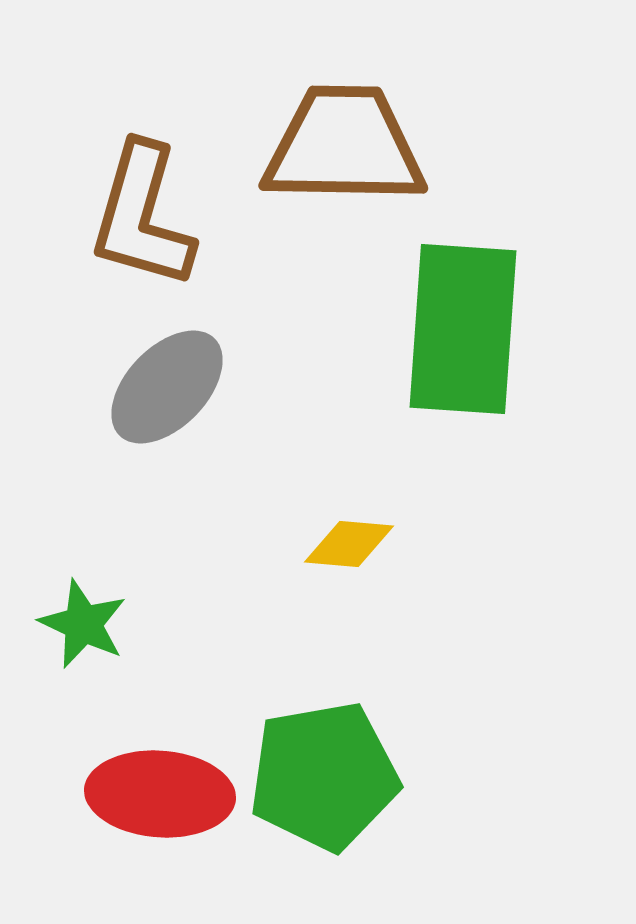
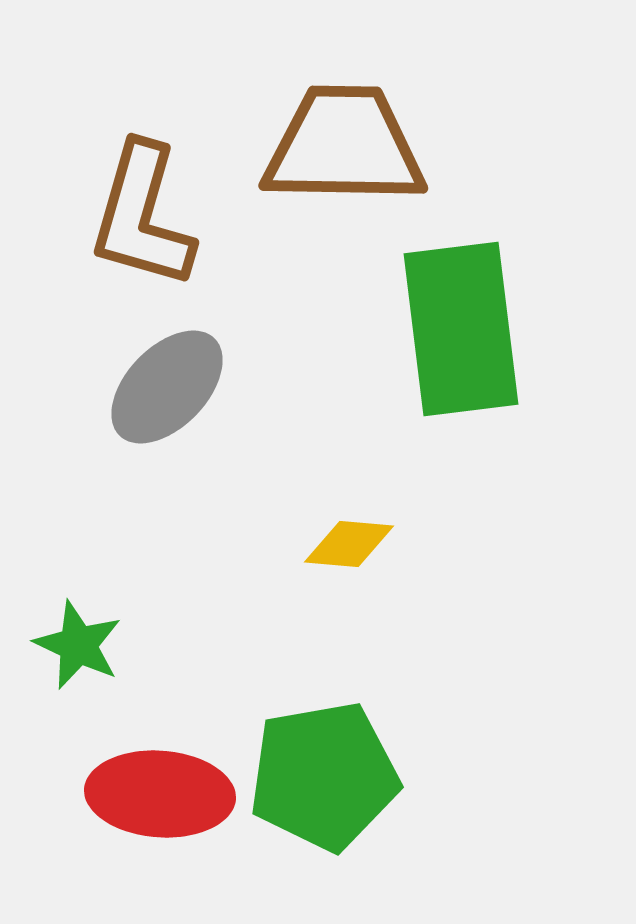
green rectangle: moved 2 px left; rotated 11 degrees counterclockwise
green star: moved 5 px left, 21 px down
